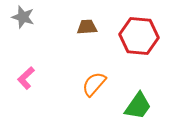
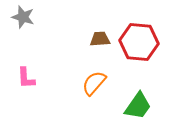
brown trapezoid: moved 13 px right, 12 px down
red hexagon: moved 6 px down
pink L-shape: rotated 50 degrees counterclockwise
orange semicircle: moved 1 px up
